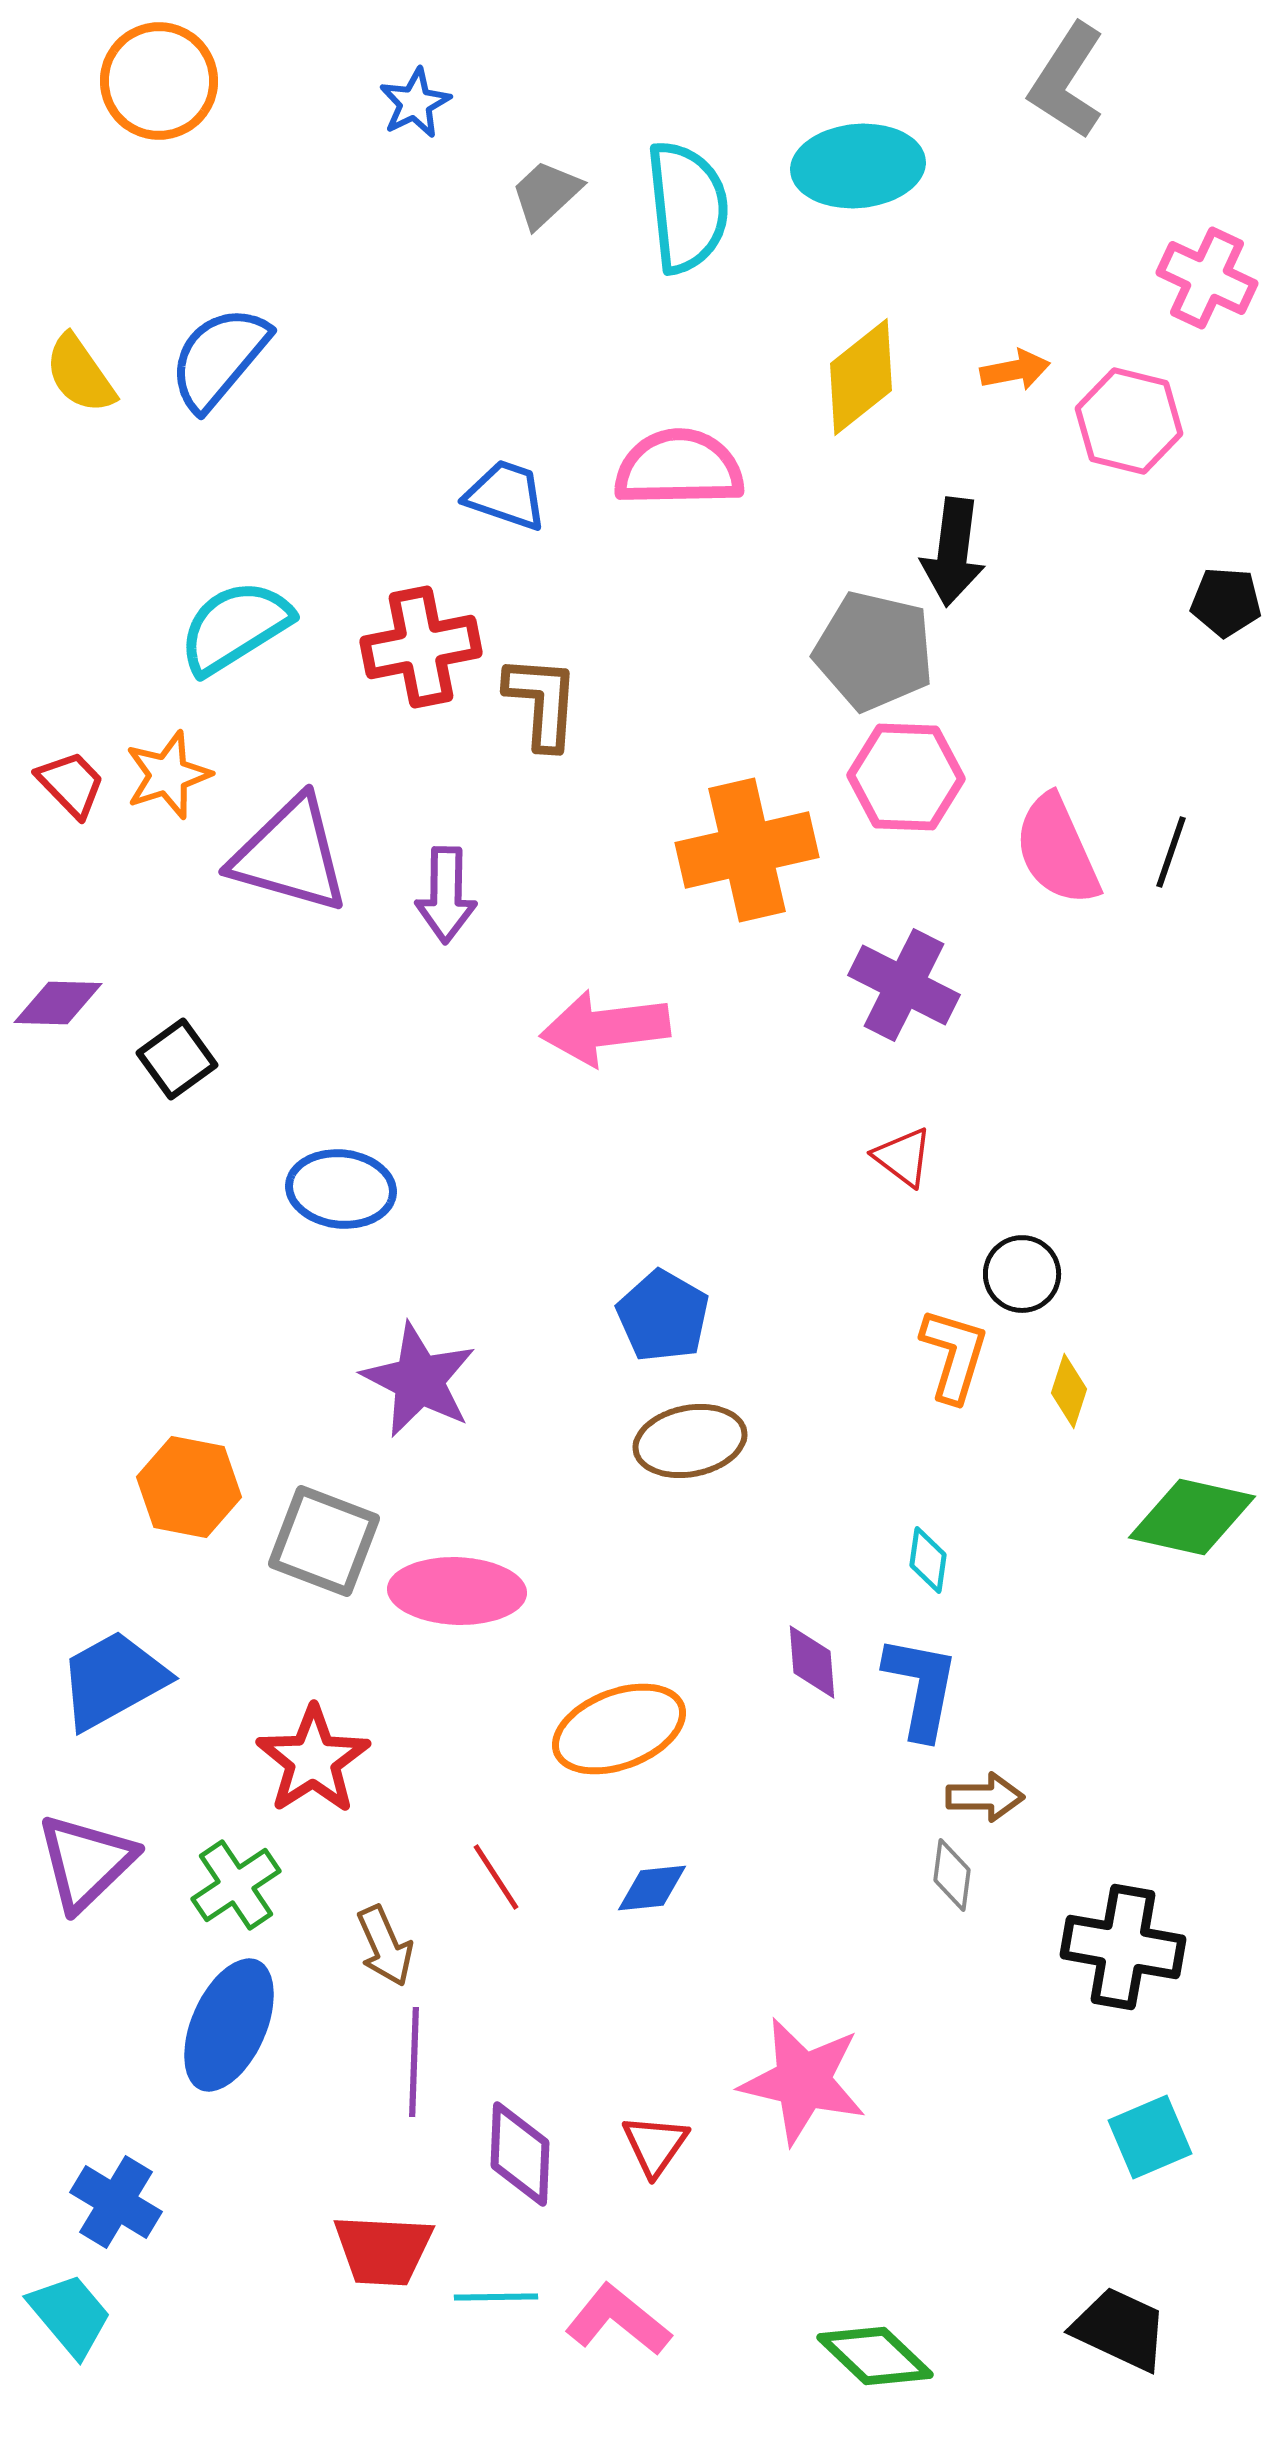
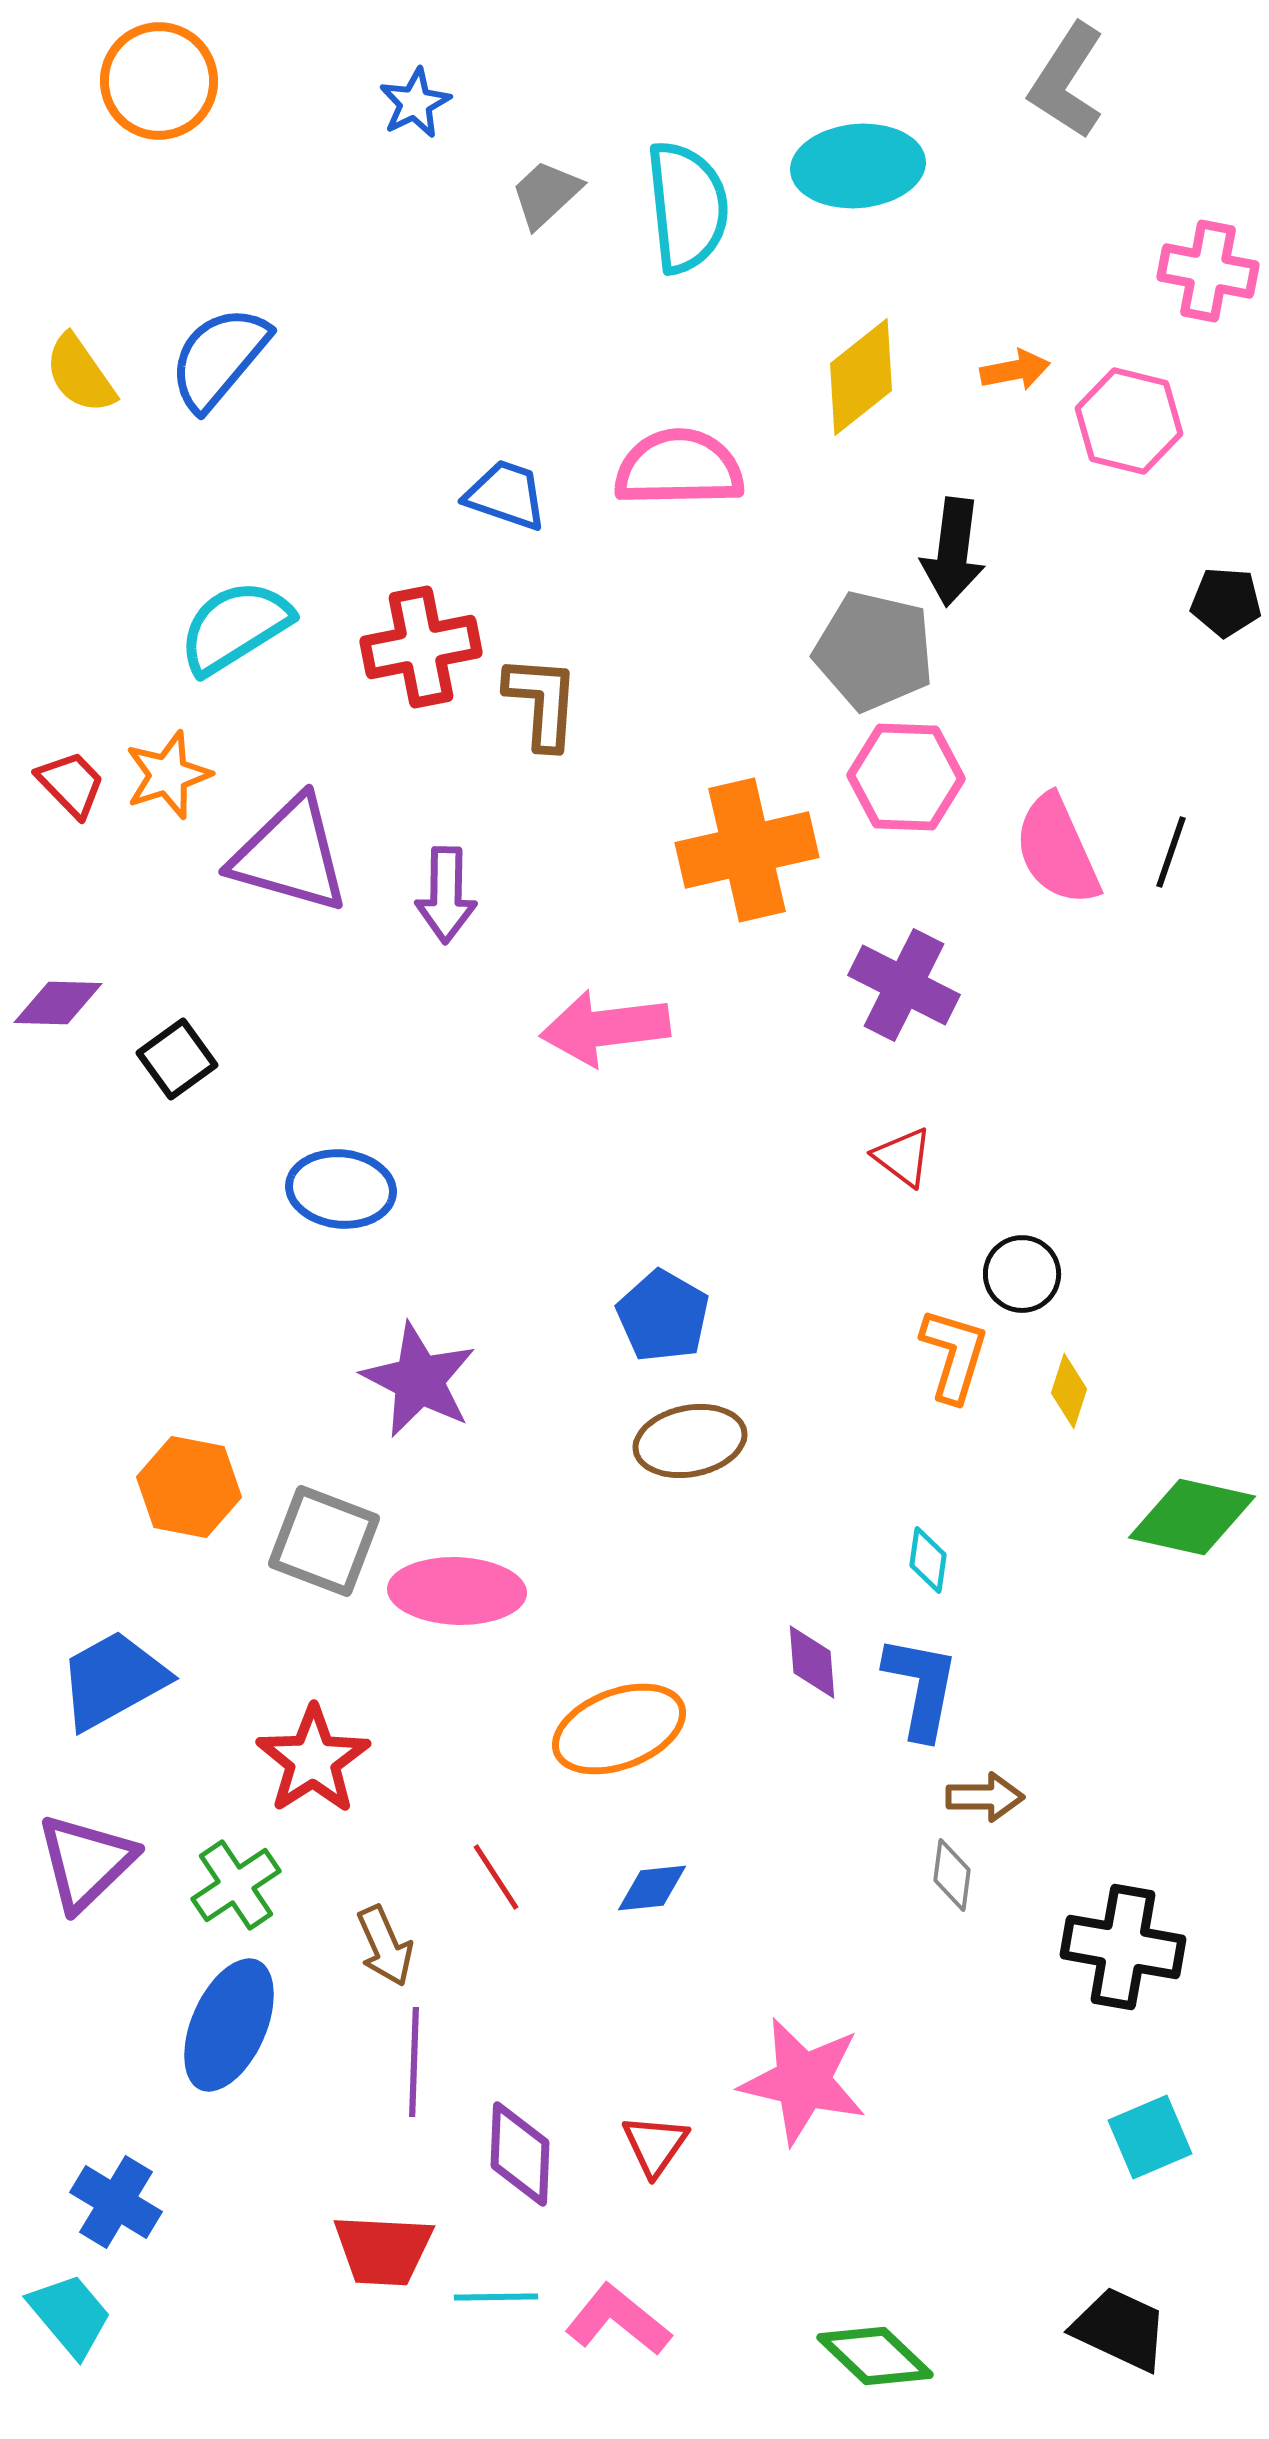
pink cross at (1207, 278): moved 1 px right, 7 px up; rotated 14 degrees counterclockwise
